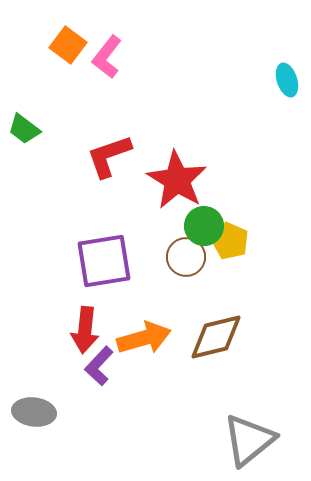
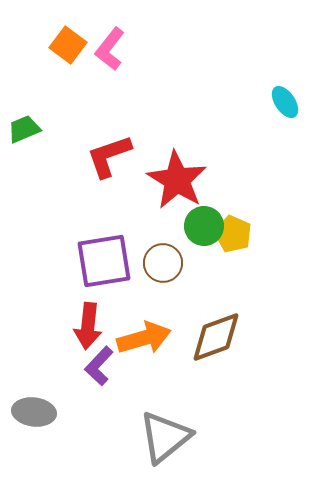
pink L-shape: moved 3 px right, 8 px up
cyan ellipse: moved 2 px left, 22 px down; rotated 16 degrees counterclockwise
green trapezoid: rotated 120 degrees clockwise
yellow pentagon: moved 3 px right, 7 px up
brown circle: moved 23 px left, 6 px down
red arrow: moved 3 px right, 4 px up
brown diamond: rotated 6 degrees counterclockwise
gray triangle: moved 84 px left, 3 px up
